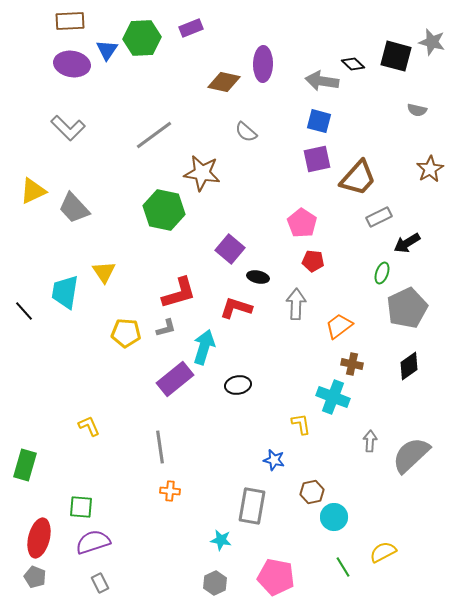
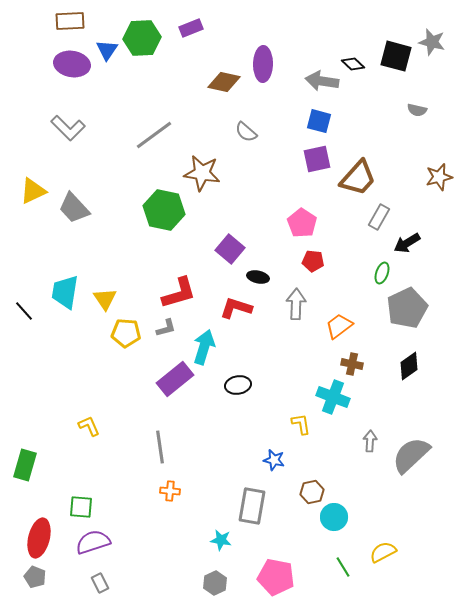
brown star at (430, 169): moved 9 px right, 8 px down; rotated 16 degrees clockwise
gray rectangle at (379, 217): rotated 35 degrees counterclockwise
yellow triangle at (104, 272): moved 1 px right, 27 px down
